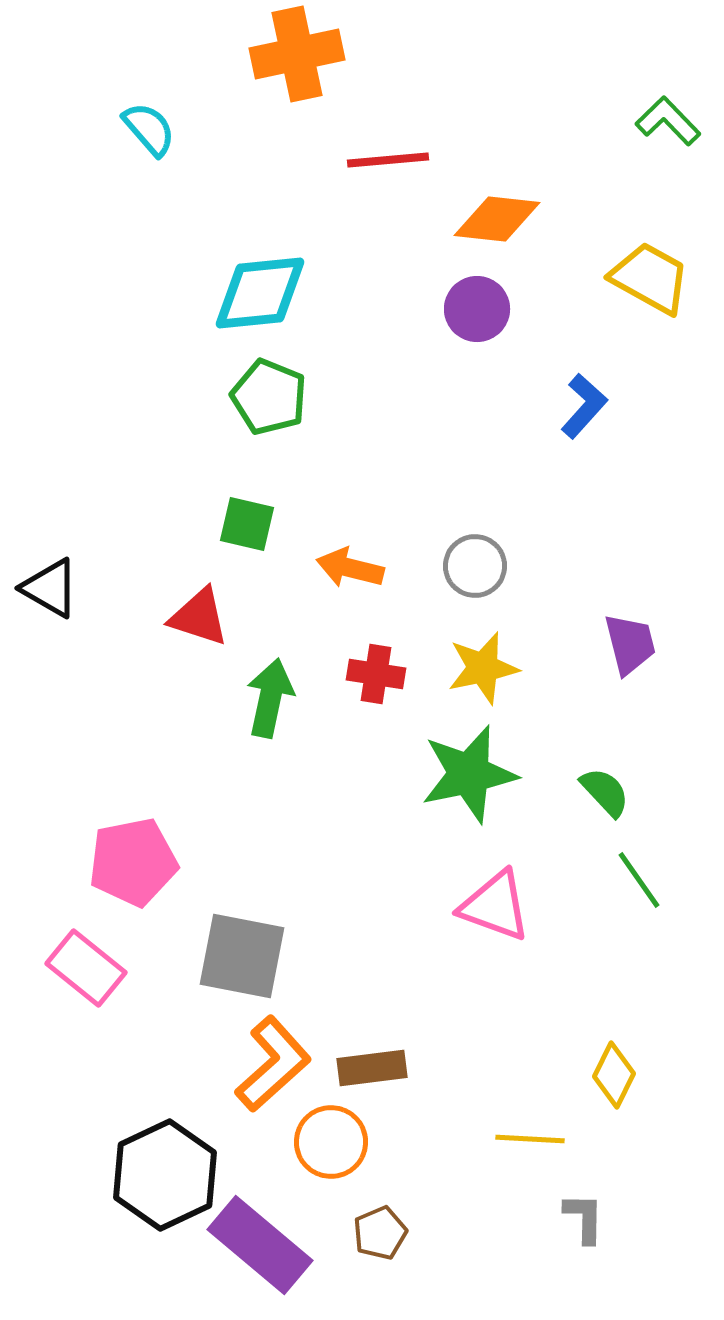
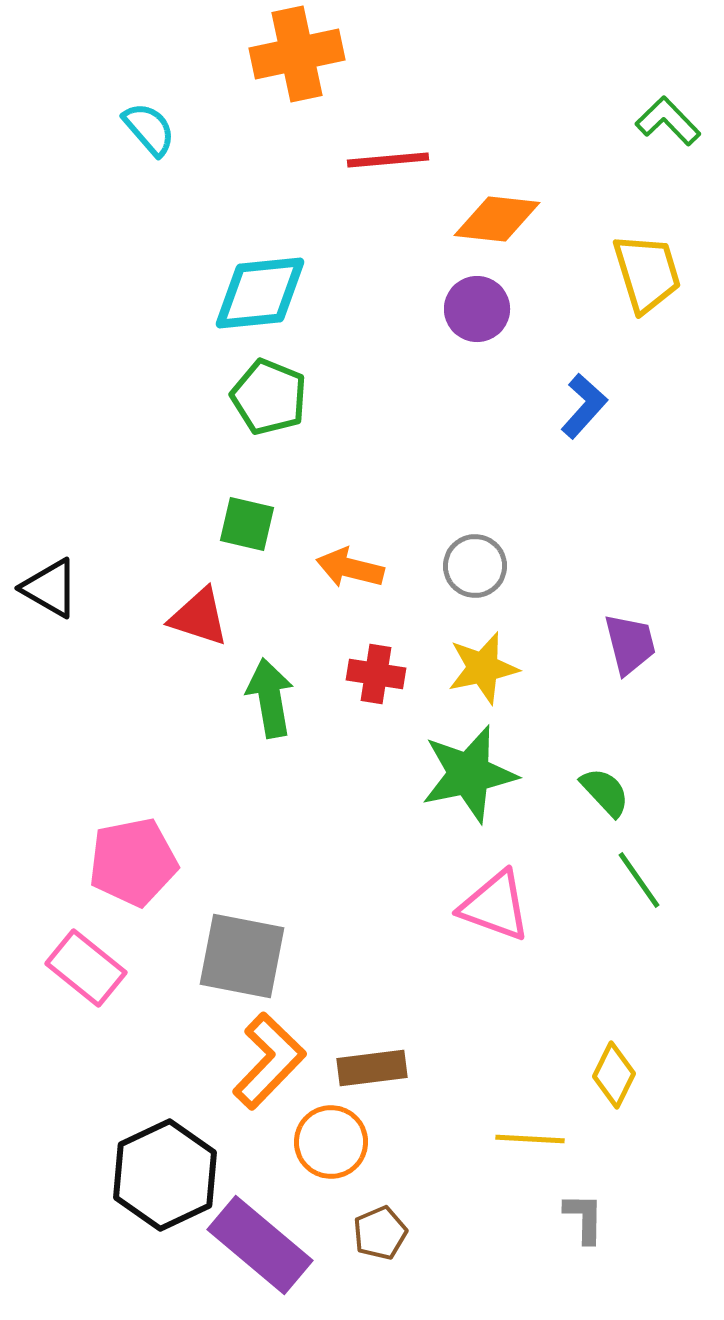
yellow trapezoid: moved 3 px left, 5 px up; rotated 44 degrees clockwise
green arrow: rotated 22 degrees counterclockwise
orange L-shape: moved 4 px left, 3 px up; rotated 4 degrees counterclockwise
